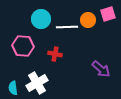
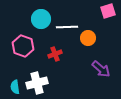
pink square: moved 3 px up
orange circle: moved 18 px down
pink hexagon: rotated 15 degrees clockwise
red cross: rotated 32 degrees counterclockwise
white cross: rotated 15 degrees clockwise
cyan semicircle: moved 2 px right, 1 px up
